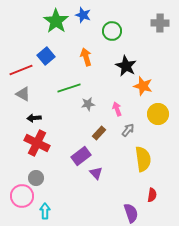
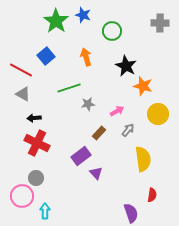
red line: rotated 50 degrees clockwise
pink arrow: moved 2 px down; rotated 80 degrees clockwise
